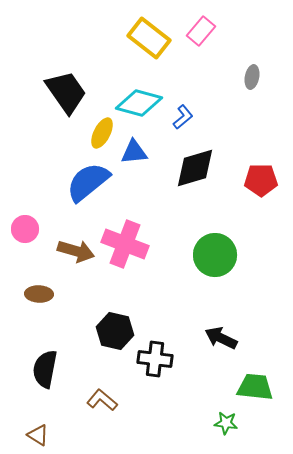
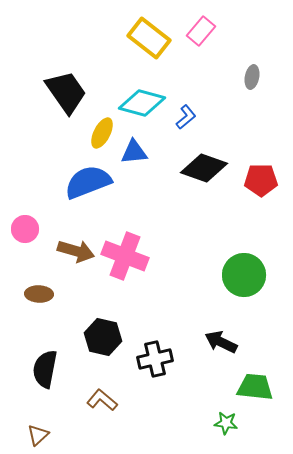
cyan diamond: moved 3 px right
blue L-shape: moved 3 px right
black diamond: moved 9 px right; rotated 36 degrees clockwise
blue semicircle: rotated 18 degrees clockwise
pink cross: moved 12 px down
green circle: moved 29 px right, 20 px down
black hexagon: moved 12 px left, 6 px down
black arrow: moved 4 px down
black cross: rotated 20 degrees counterclockwise
brown triangle: rotated 45 degrees clockwise
